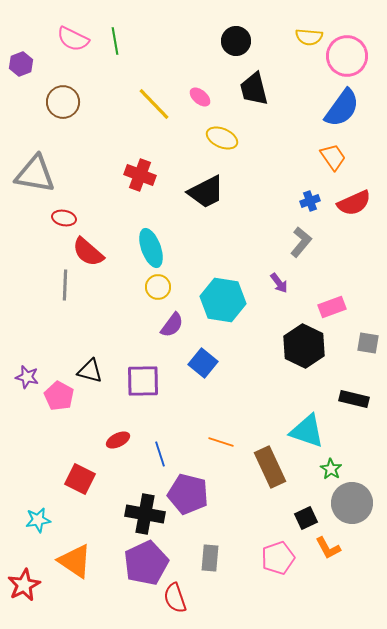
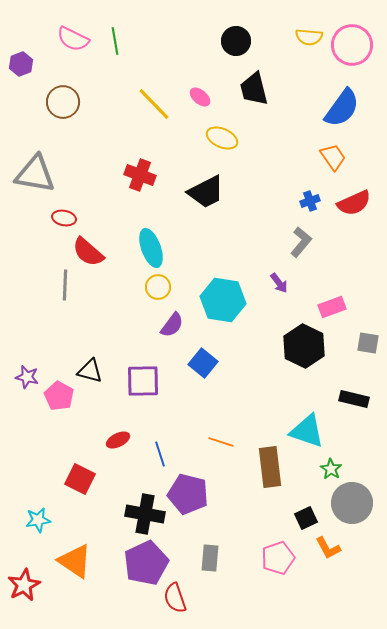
pink circle at (347, 56): moved 5 px right, 11 px up
brown rectangle at (270, 467): rotated 18 degrees clockwise
